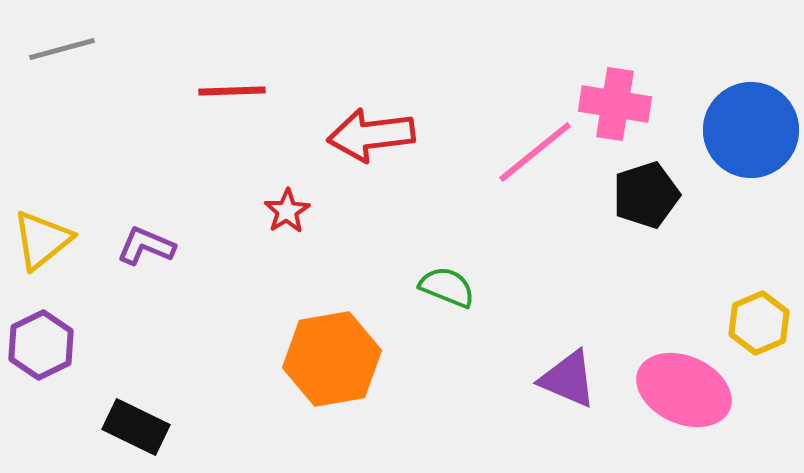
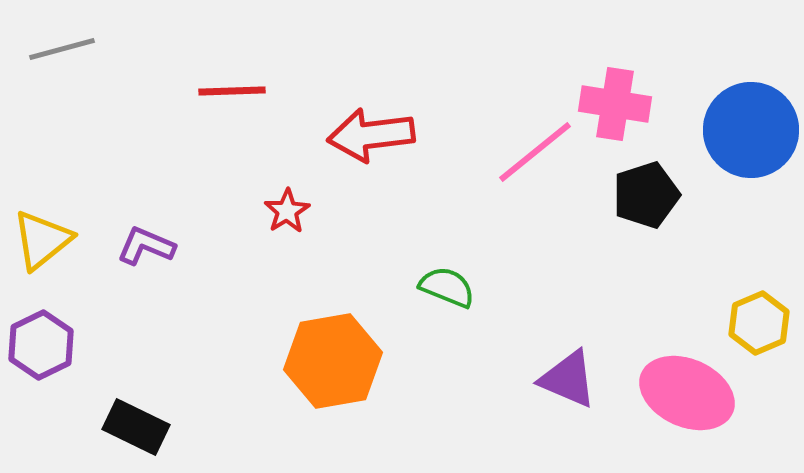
orange hexagon: moved 1 px right, 2 px down
pink ellipse: moved 3 px right, 3 px down
